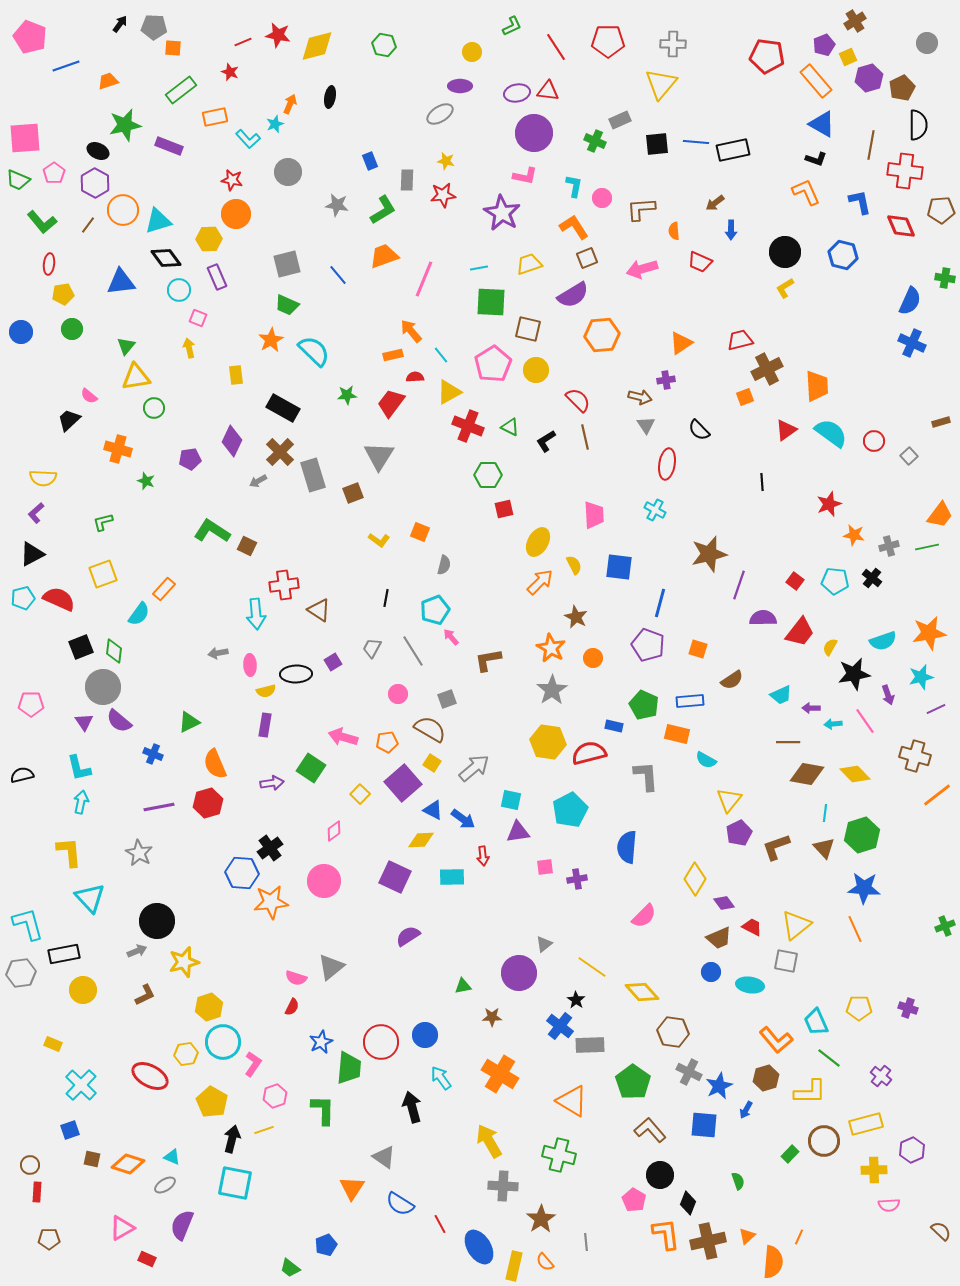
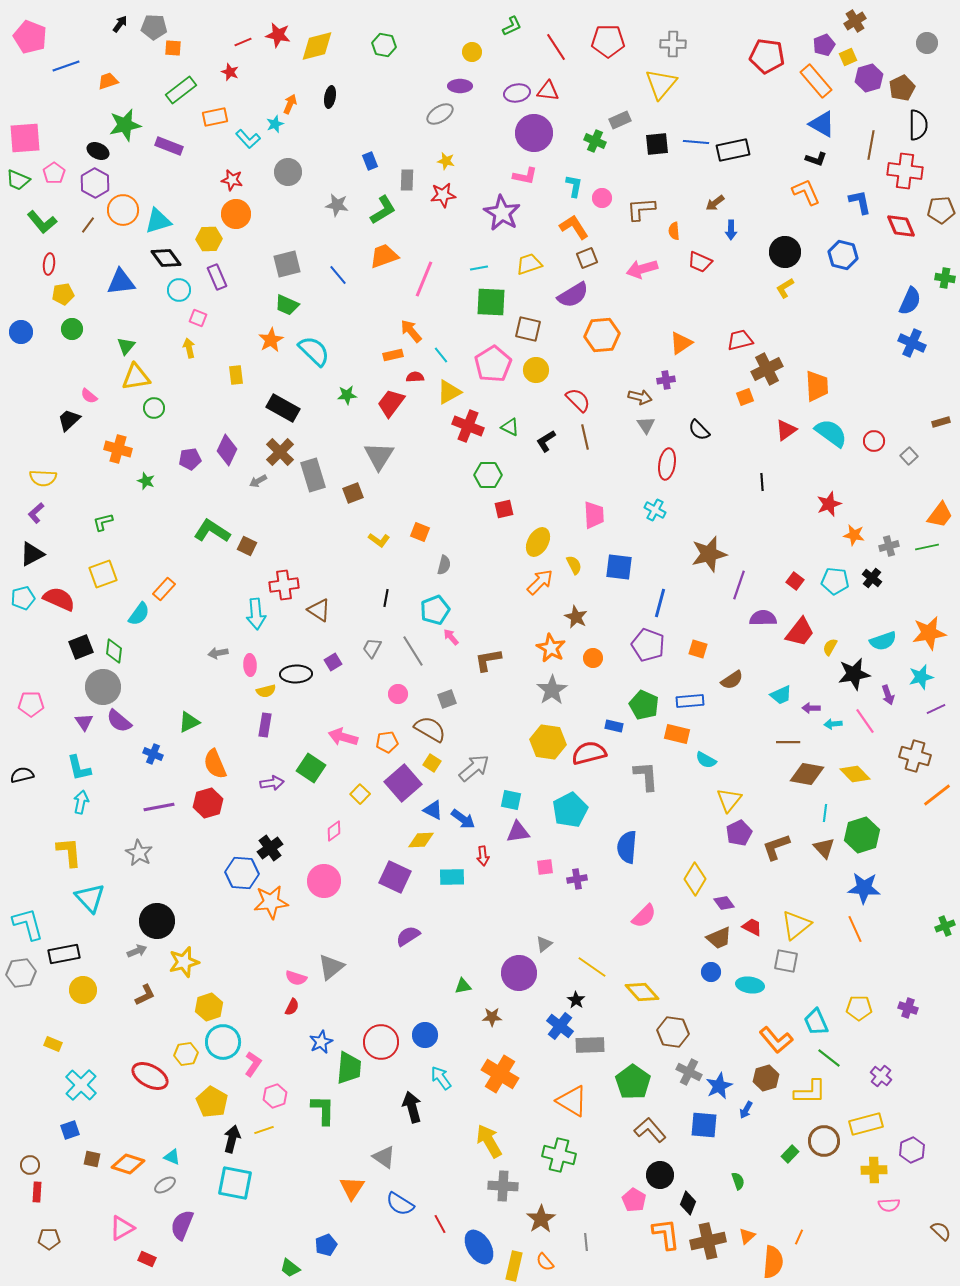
purple diamond at (232, 441): moved 5 px left, 9 px down
